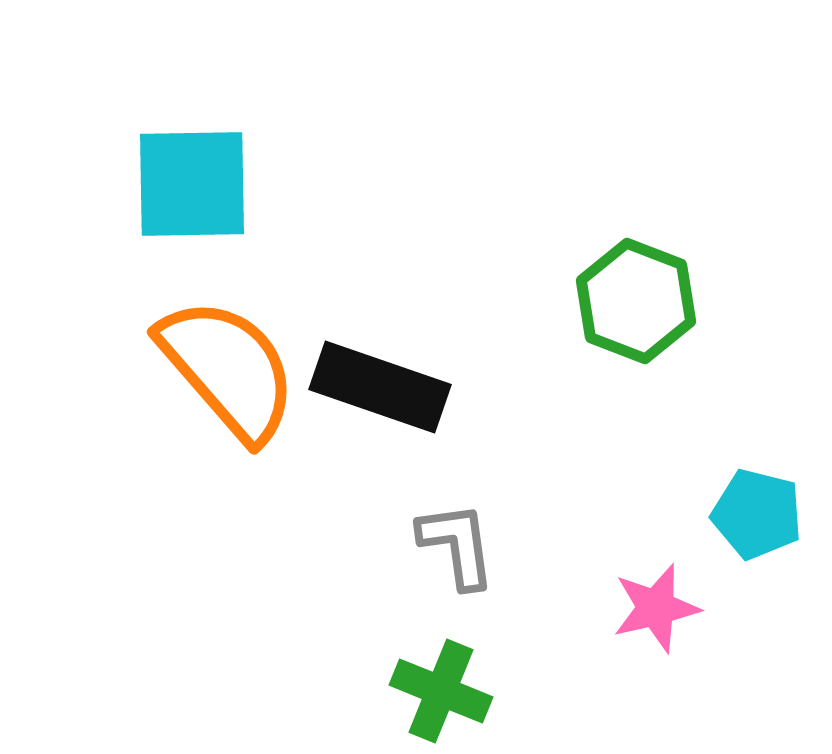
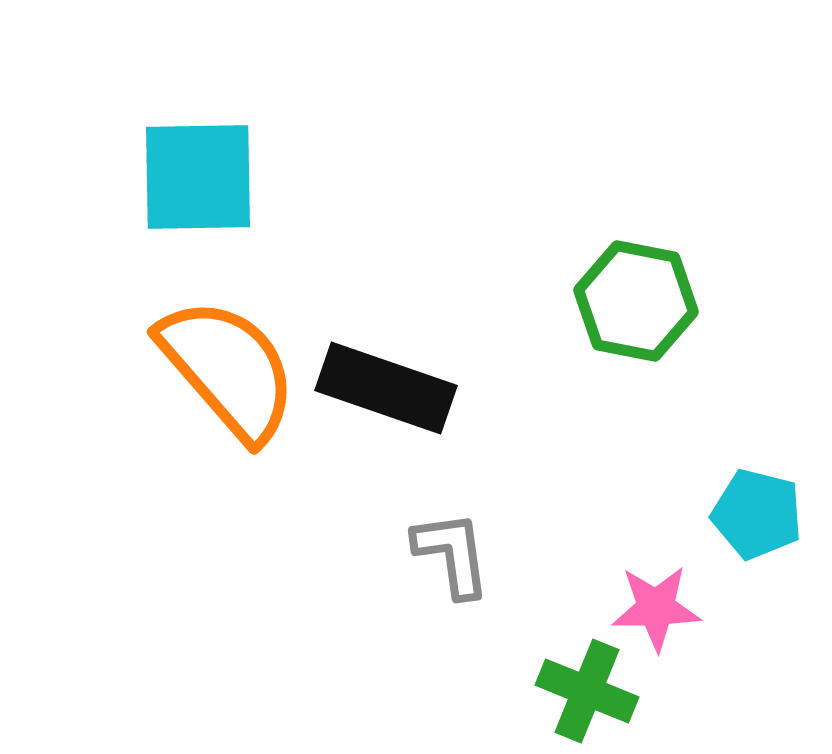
cyan square: moved 6 px right, 7 px up
green hexagon: rotated 10 degrees counterclockwise
black rectangle: moved 6 px right, 1 px down
gray L-shape: moved 5 px left, 9 px down
pink star: rotated 12 degrees clockwise
green cross: moved 146 px right
